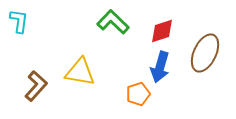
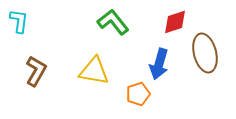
green L-shape: rotated 8 degrees clockwise
red diamond: moved 13 px right, 9 px up
brown ellipse: rotated 39 degrees counterclockwise
blue arrow: moved 1 px left, 3 px up
yellow triangle: moved 14 px right, 1 px up
brown L-shape: moved 15 px up; rotated 12 degrees counterclockwise
